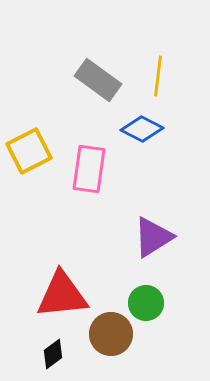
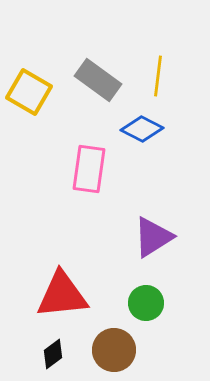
yellow square: moved 59 px up; rotated 33 degrees counterclockwise
brown circle: moved 3 px right, 16 px down
